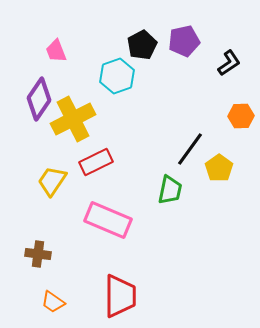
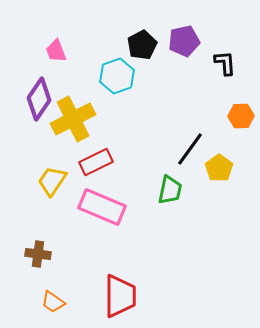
black L-shape: moved 4 px left; rotated 60 degrees counterclockwise
pink rectangle: moved 6 px left, 13 px up
